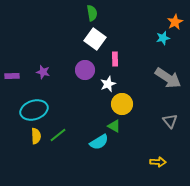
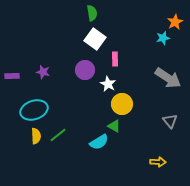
white star: rotated 21 degrees counterclockwise
